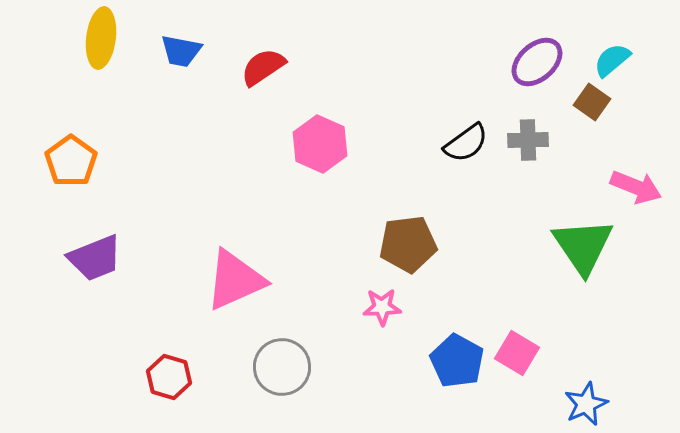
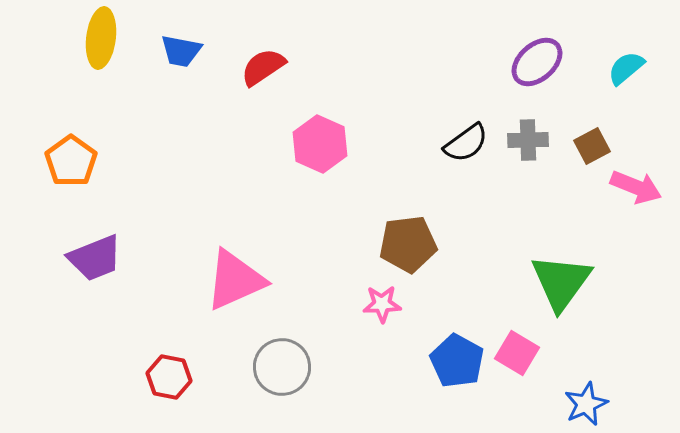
cyan semicircle: moved 14 px right, 8 px down
brown square: moved 44 px down; rotated 27 degrees clockwise
green triangle: moved 22 px left, 36 px down; rotated 10 degrees clockwise
pink star: moved 3 px up
red hexagon: rotated 6 degrees counterclockwise
